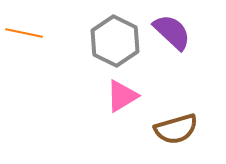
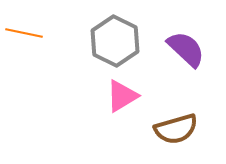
purple semicircle: moved 14 px right, 17 px down
